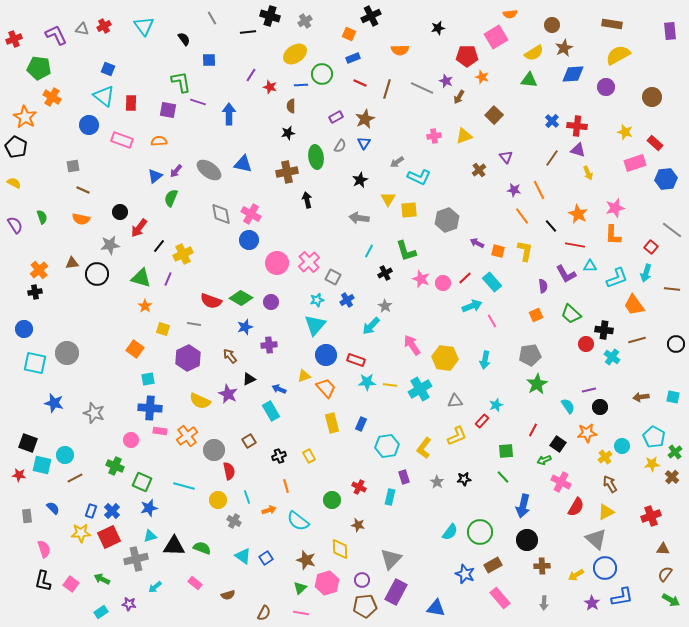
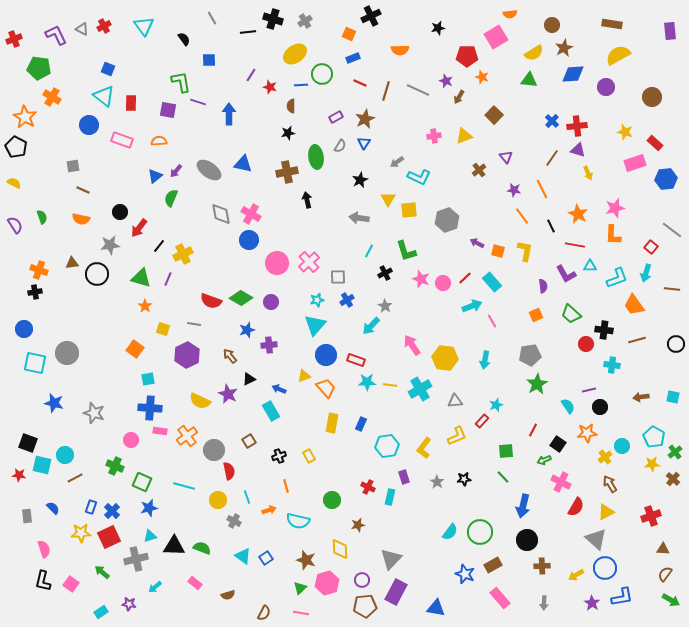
black cross at (270, 16): moved 3 px right, 3 px down
gray triangle at (82, 29): rotated 16 degrees clockwise
gray line at (422, 88): moved 4 px left, 2 px down
brown line at (387, 89): moved 1 px left, 2 px down
red cross at (577, 126): rotated 12 degrees counterclockwise
orange line at (539, 190): moved 3 px right, 1 px up
black line at (551, 226): rotated 16 degrees clockwise
orange cross at (39, 270): rotated 30 degrees counterclockwise
gray square at (333, 277): moved 5 px right; rotated 28 degrees counterclockwise
blue star at (245, 327): moved 2 px right, 3 px down
cyan cross at (612, 357): moved 8 px down; rotated 28 degrees counterclockwise
purple hexagon at (188, 358): moved 1 px left, 3 px up
yellow rectangle at (332, 423): rotated 24 degrees clockwise
brown cross at (672, 477): moved 1 px right, 2 px down
red cross at (359, 487): moved 9 px right
blue rectangle at (91, 511): moved 4 px up
cyan semicircle at (298, 521): rotated 25 degrees counterclockwise
brown star at (358, 525): rotated 24 degrees counterclockwise
green arrow at (102, 579): moved 7 px up; rotated 14 degrees clockwise
